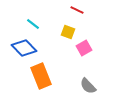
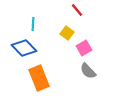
red line: rotated 24 degrees clockwise
cyan line: rotated 56 degrees clockwise
yellow square: moved 1 px left, 1 px down; rotated 16 degrees clockwise
orange rectangle: moved 2 px left, 2 px down
gray semicircle: moved 15 px up
